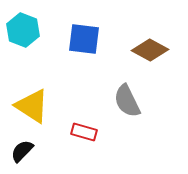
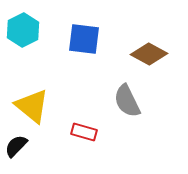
cyan hexagon: rotated 12 degrees clockwise
brown diamond: moved 1 px left, 4 px down
yellow triangle: rotated 6 degrees clockwise
black semicircle: moved 6 px left, 5 px up
